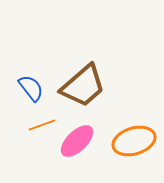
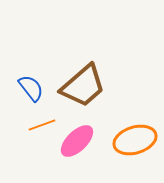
orange ellipse: moved 1 px right, 1 px up
